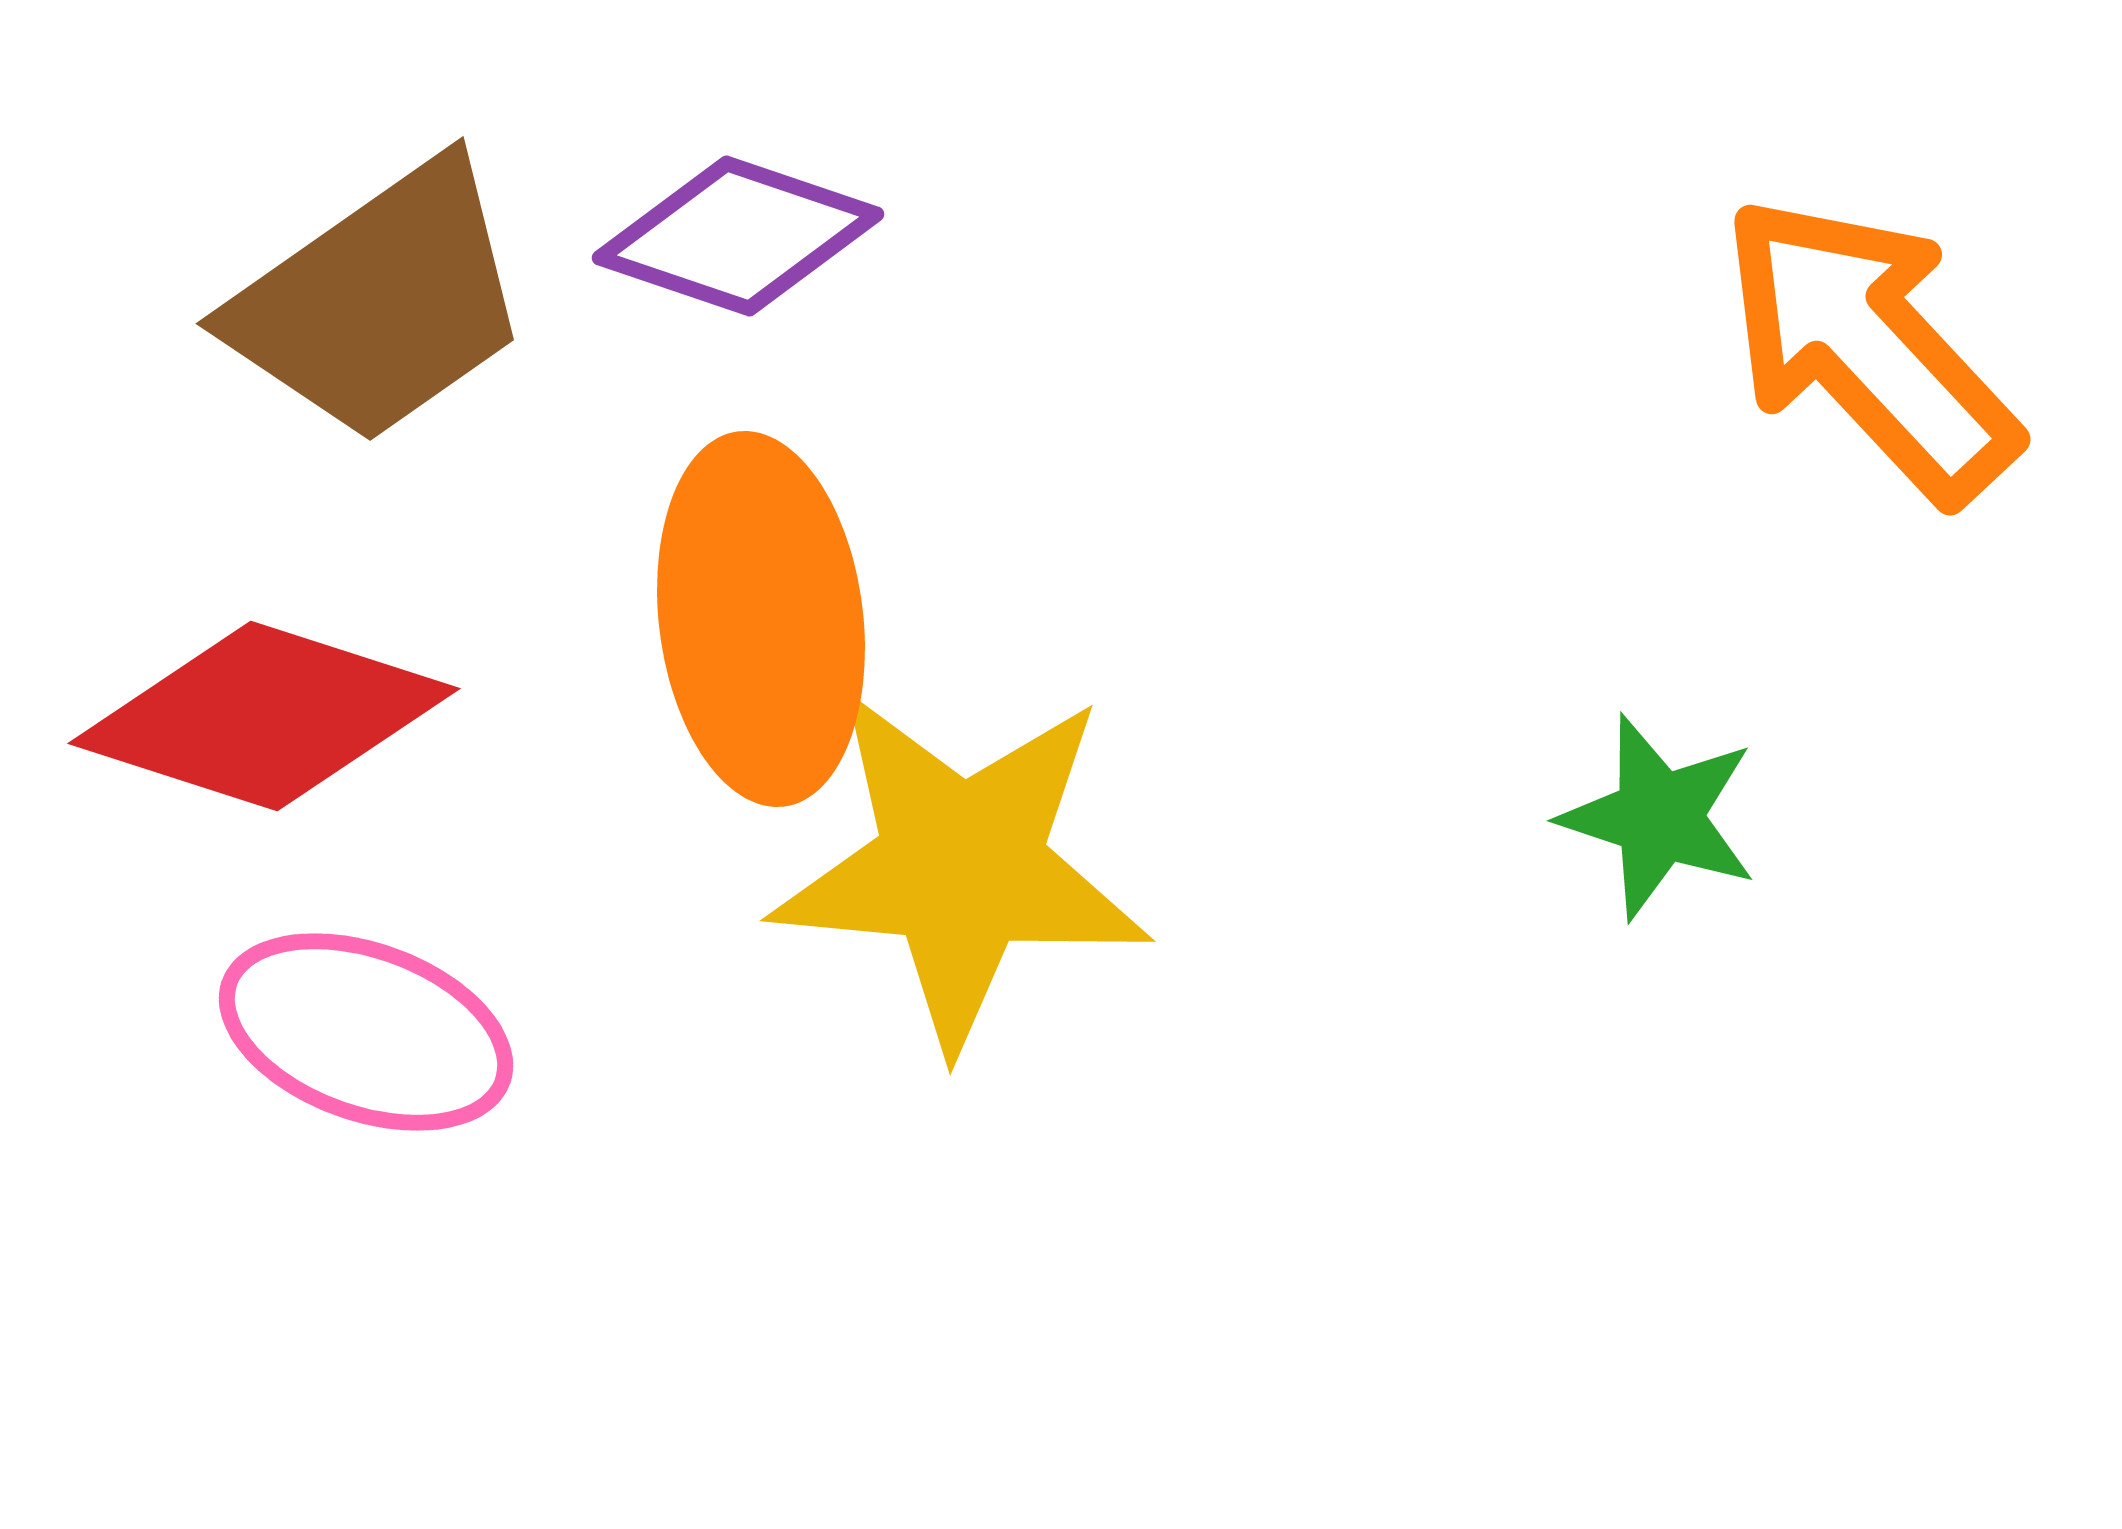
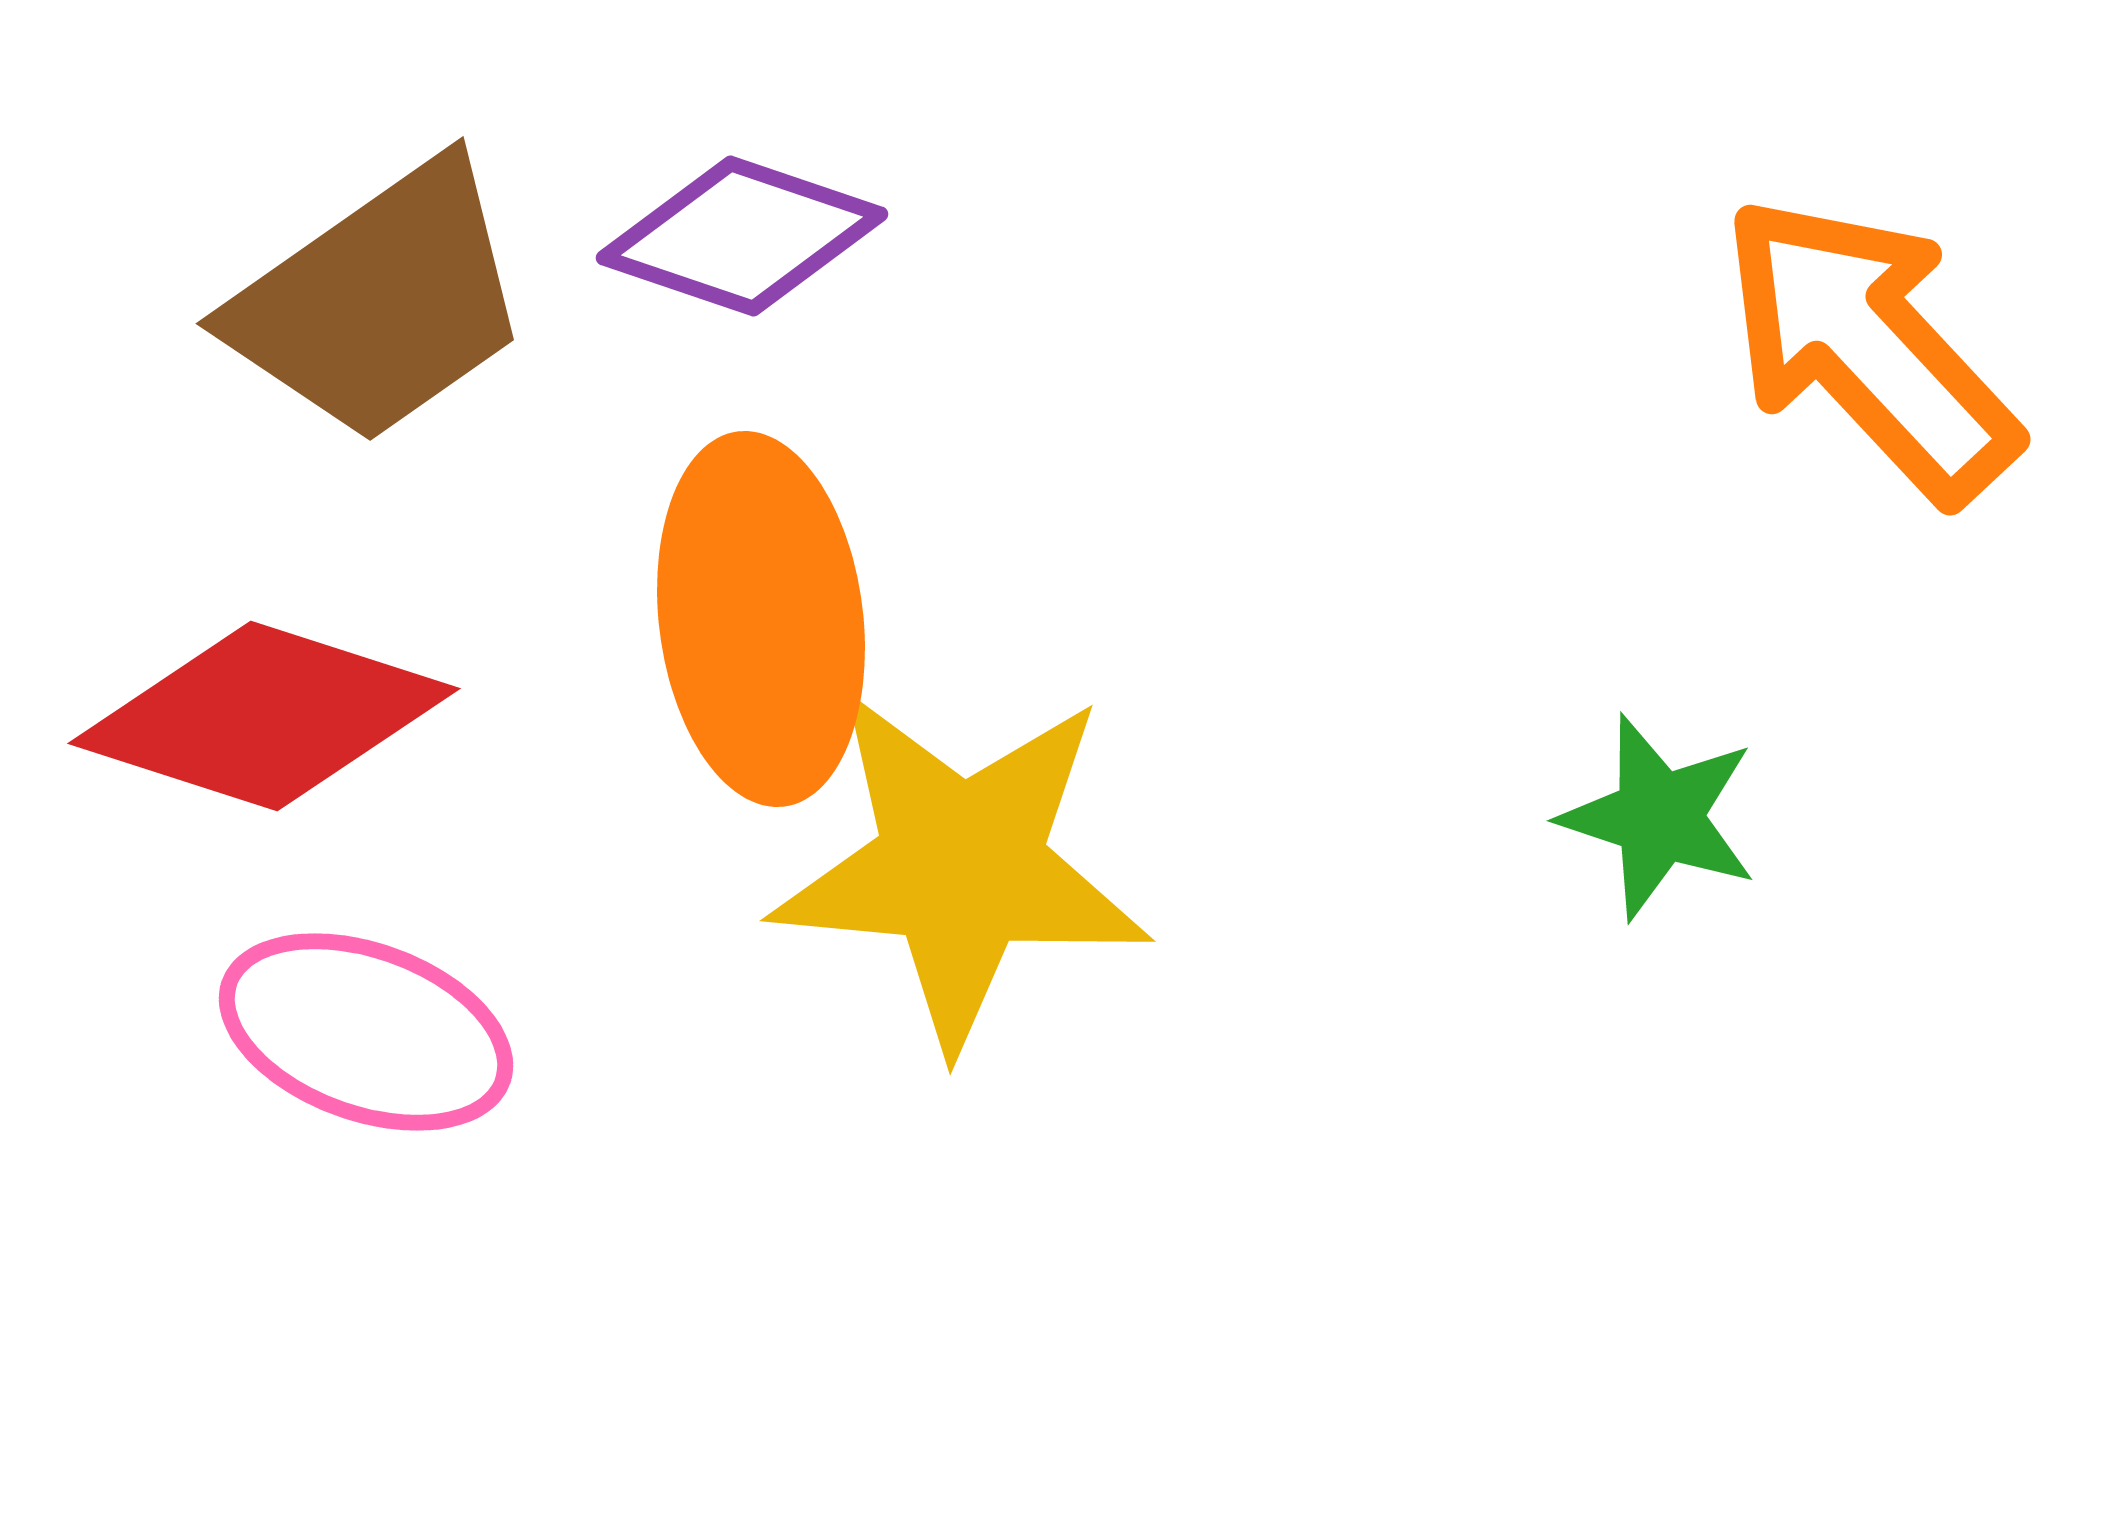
purple diamond: moved 4 px right
